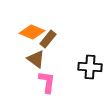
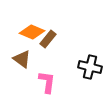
brown triangle: moved 14 px left
black cross: rotated 10 degrees clockwise
